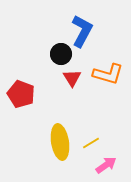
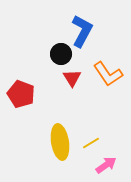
orange L-shape: rotated 40 degrees clockwise
